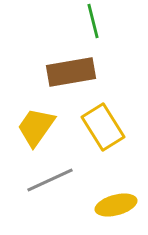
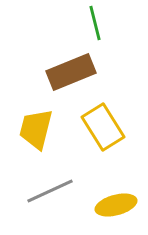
green line: moved 2 px right, 2 px down
brown rectangle: rotated 12 degrees counterclockwise
yellow trapezoid: moved 2 px down; rotated 21 degrees counterclockwise
gray line: moved 11 px down
